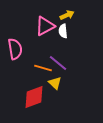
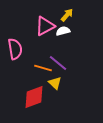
yellow arrow: rotated 24 degrees counterclockwise
white semicircle: rotated 80 degrees clockwise
